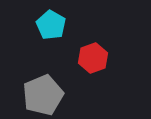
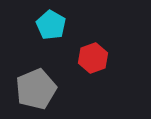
gray pentagon: moved 7 px left, 6 px up
